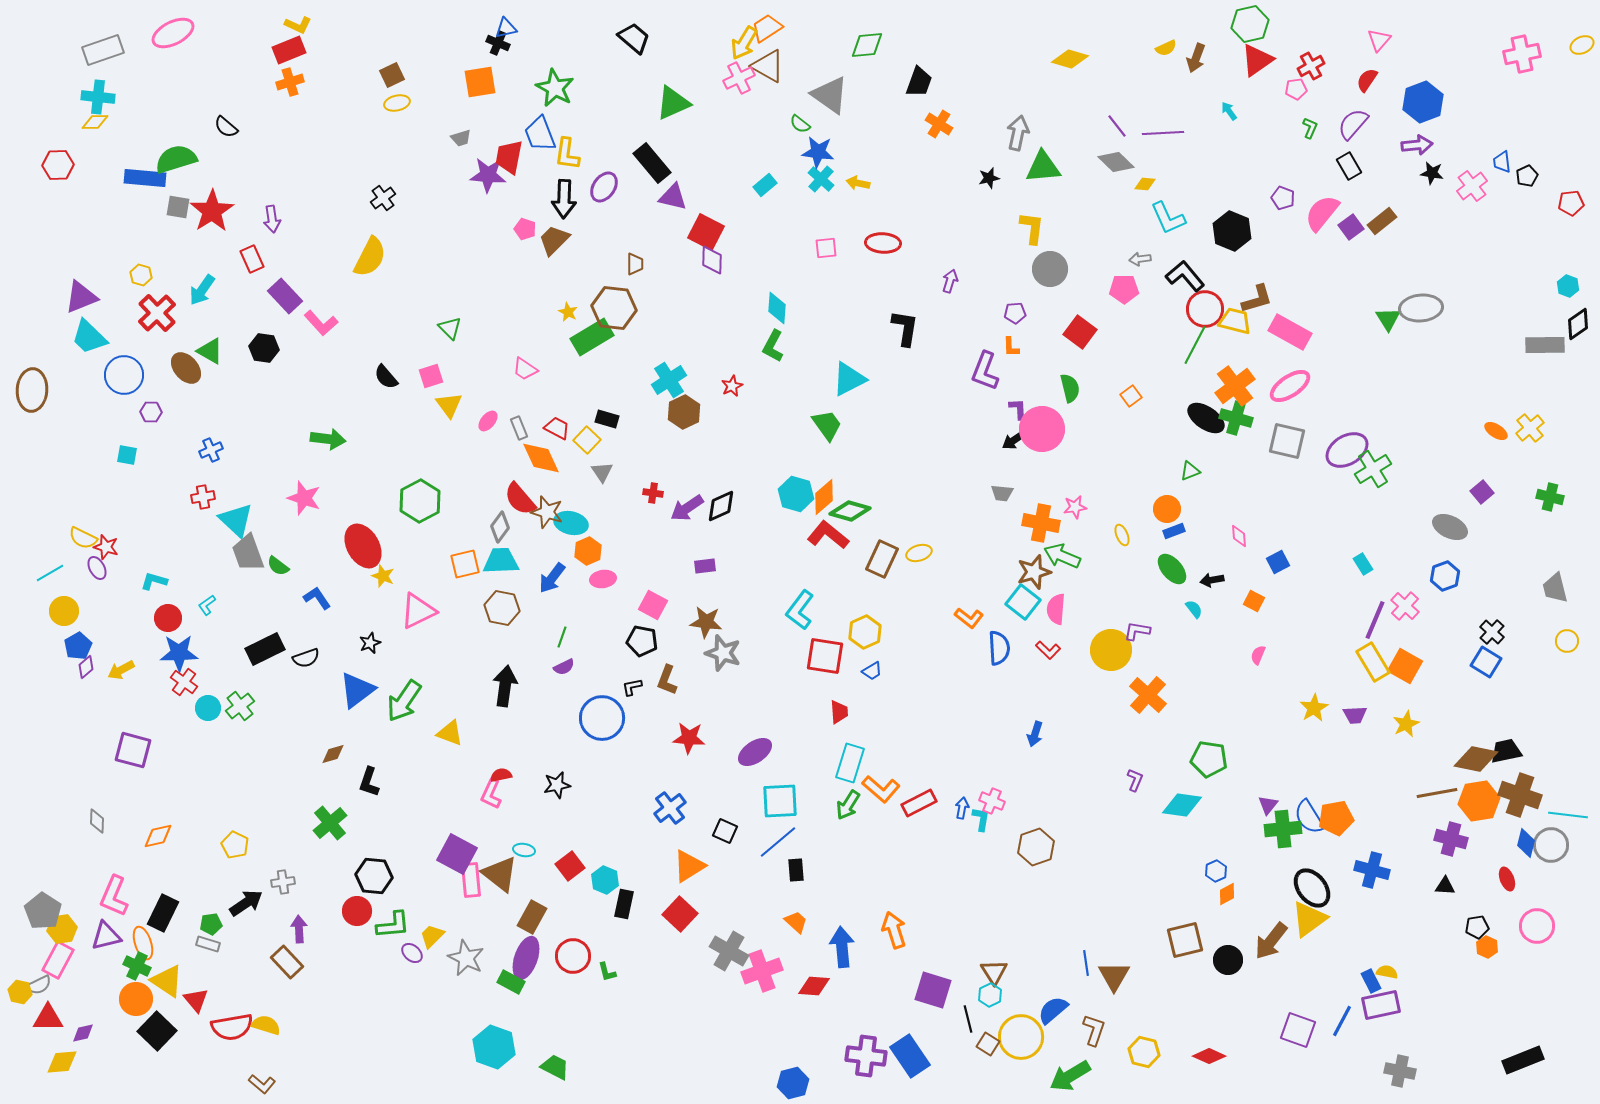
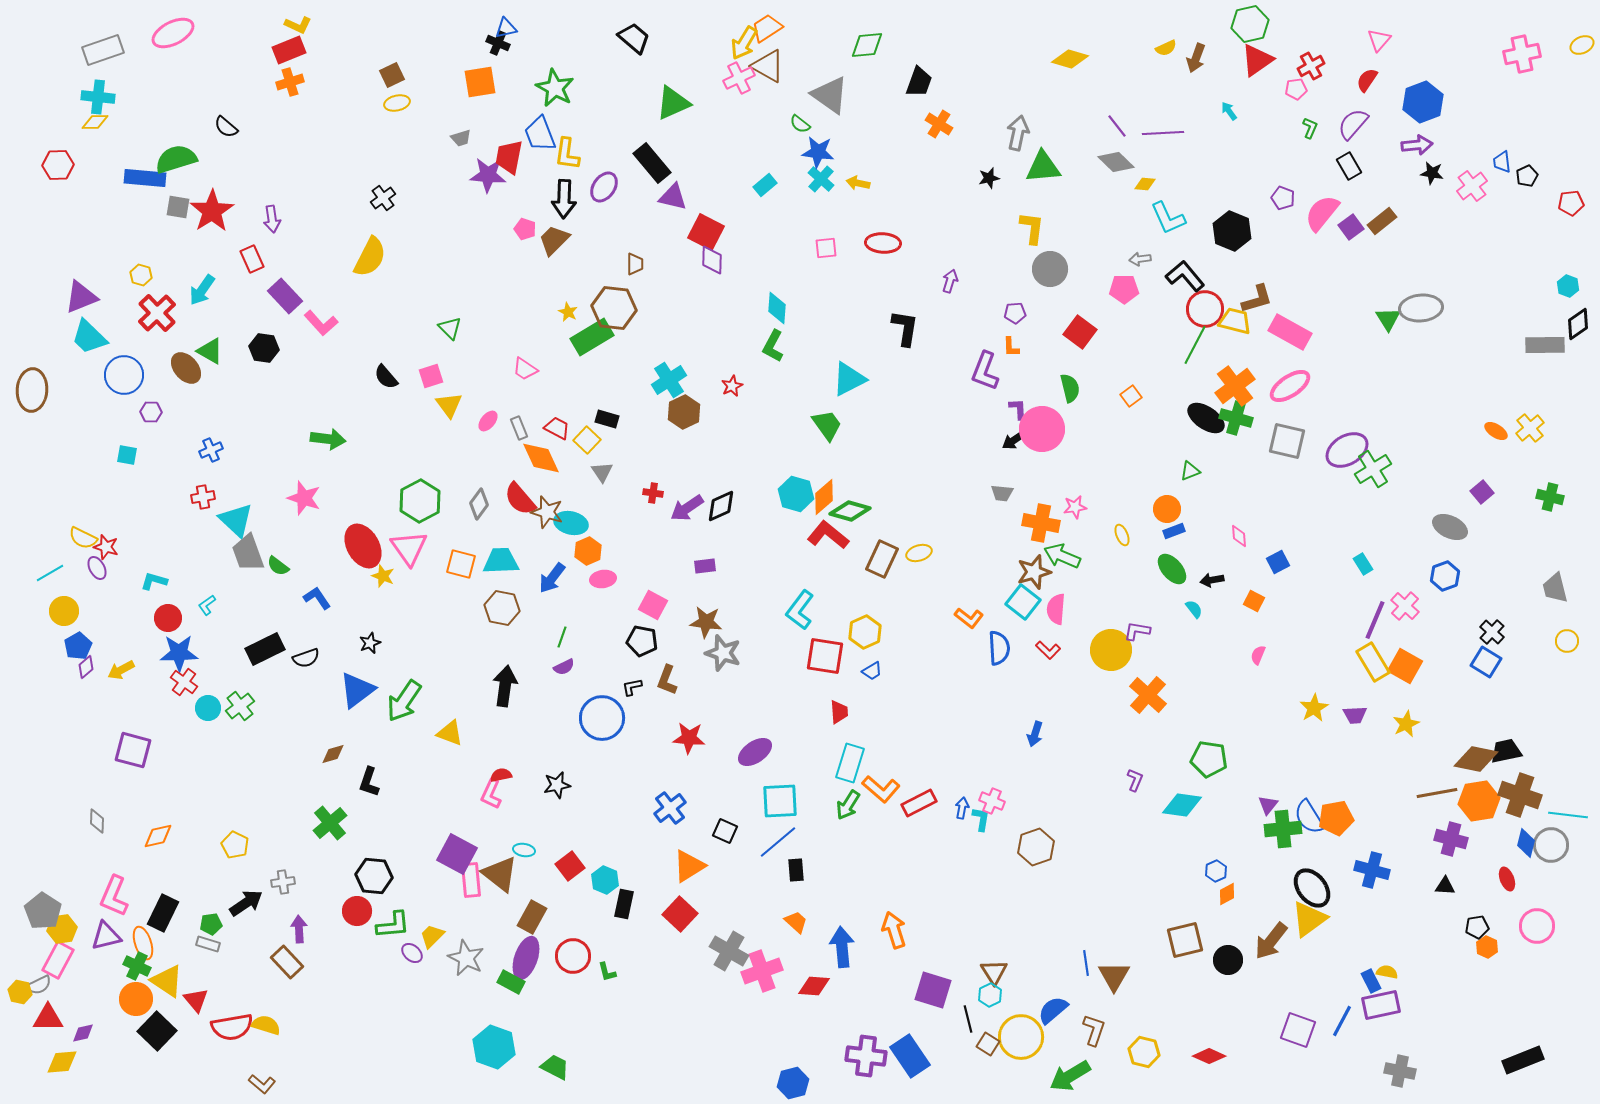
gray diamond at (500, 527): moved 21 px left, 23 px up
orange square at (465, 564): moved 4 px left; rotated 28 degrees clockwise
pink triangle at (418, 611): moved 9 px left, 63 px up; rotated 39 degrees counterclockwise
